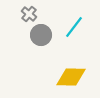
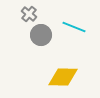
cyan line: rotated 75 degrees clockwise
yellow diamond: moved 8 px left
